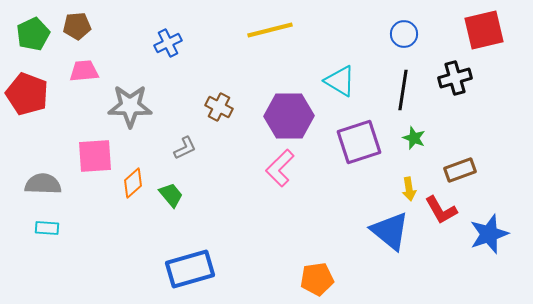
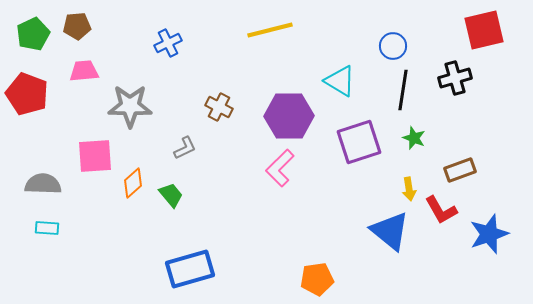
blue circle: moved 11 px left, 12 px down
